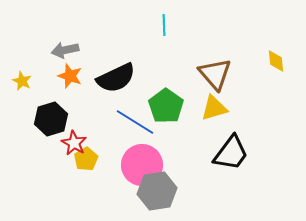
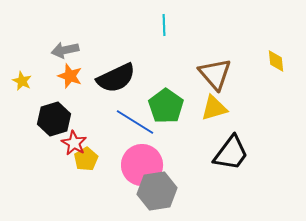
black hexagon: moved 3 px right
